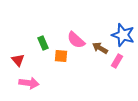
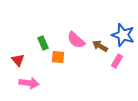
brown arrow: moved 2 px up
orange square: moved 3 px left, 1 px down
